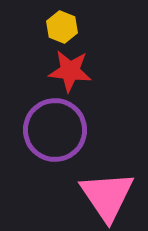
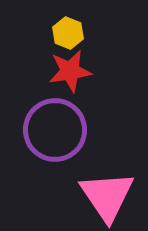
yellow hexagon: moved 6 px right, 6 px down
red star: rotated 15 degrees counterclockwise
